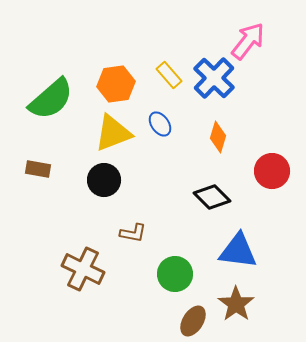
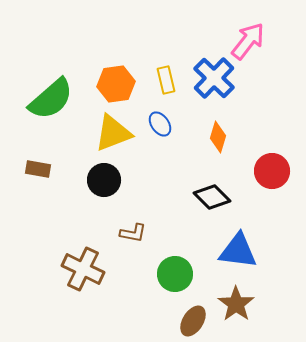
yellow rectangle: moved 3 px left, 5 px down; rotated 28 degrees clockwise
